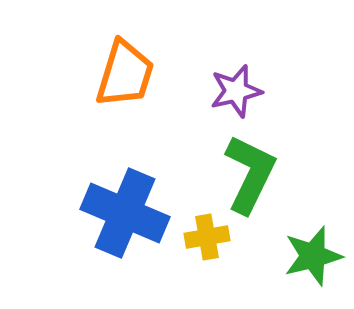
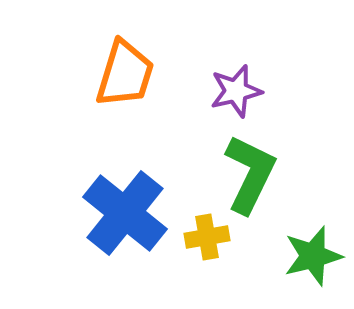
blue cross: rotated 16 degrees clockwise
